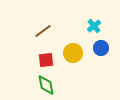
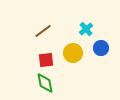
cyan cross: moved 8 px left, 3 px down
green diamond: moved 1 px left, 2 px up
